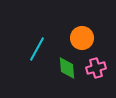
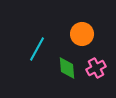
orange circle: moved 4 px up
pink cross: rotated 12 degrees counterclockwise
